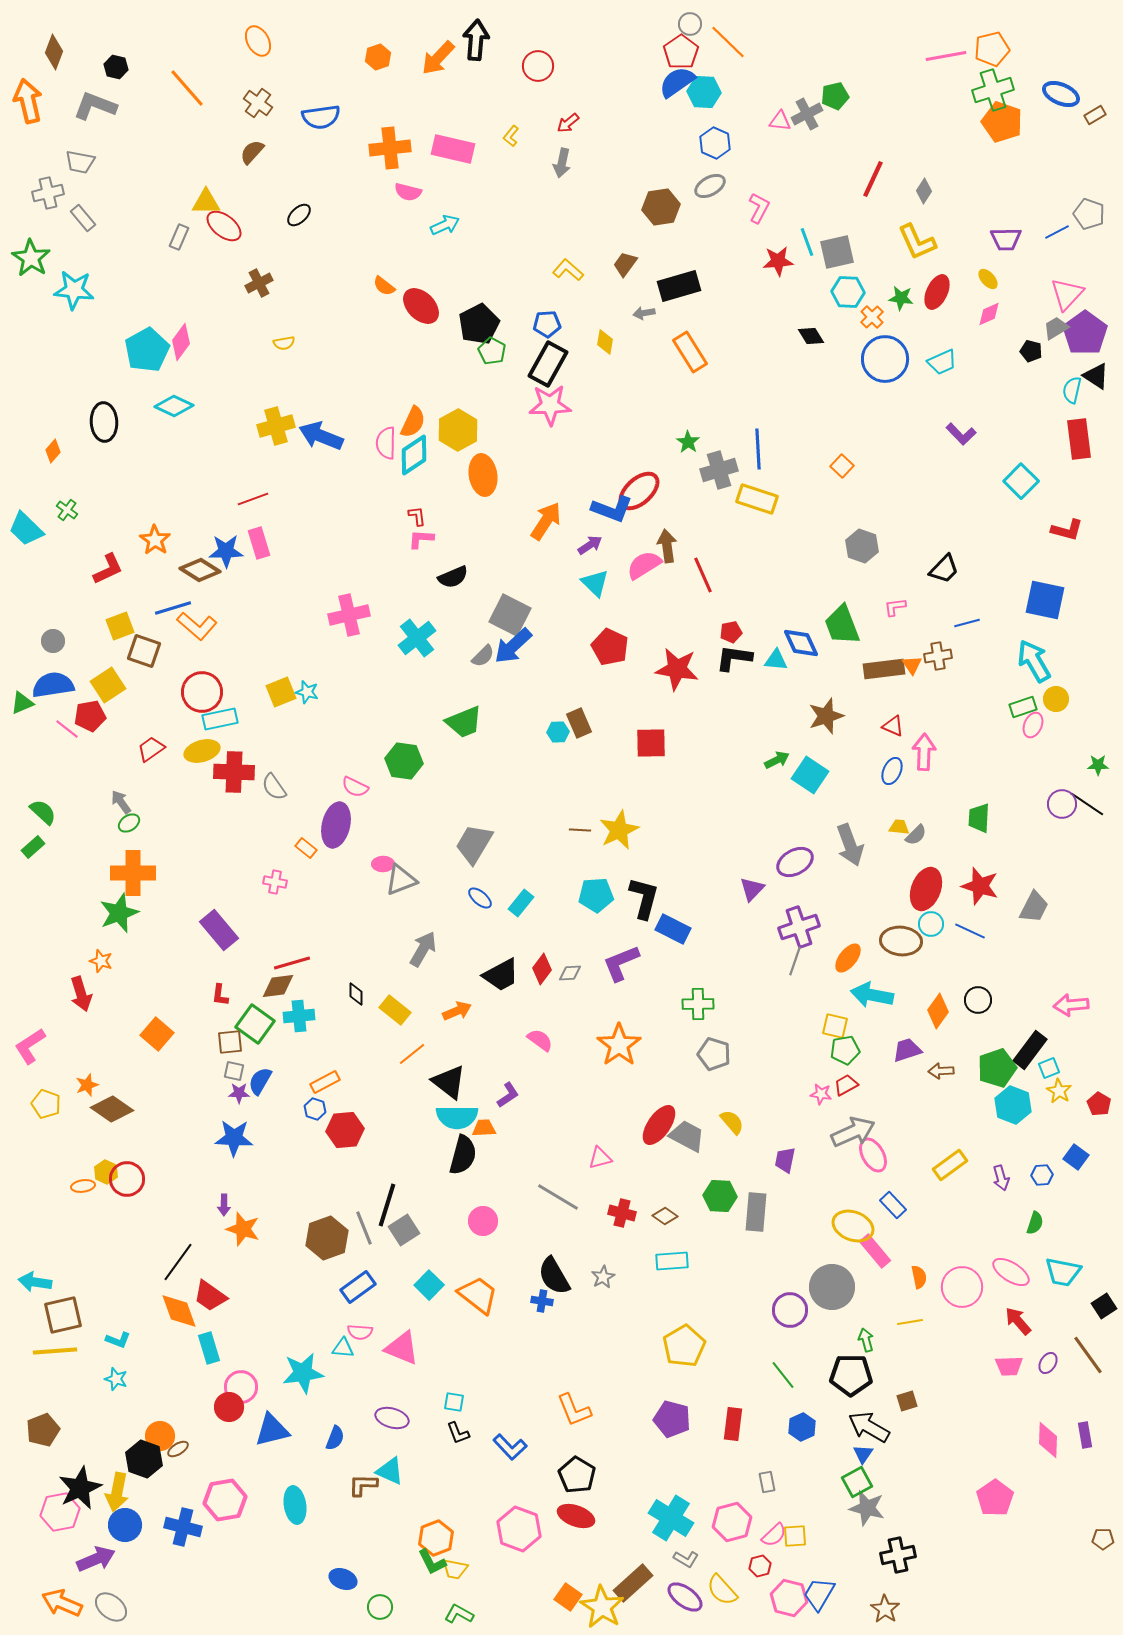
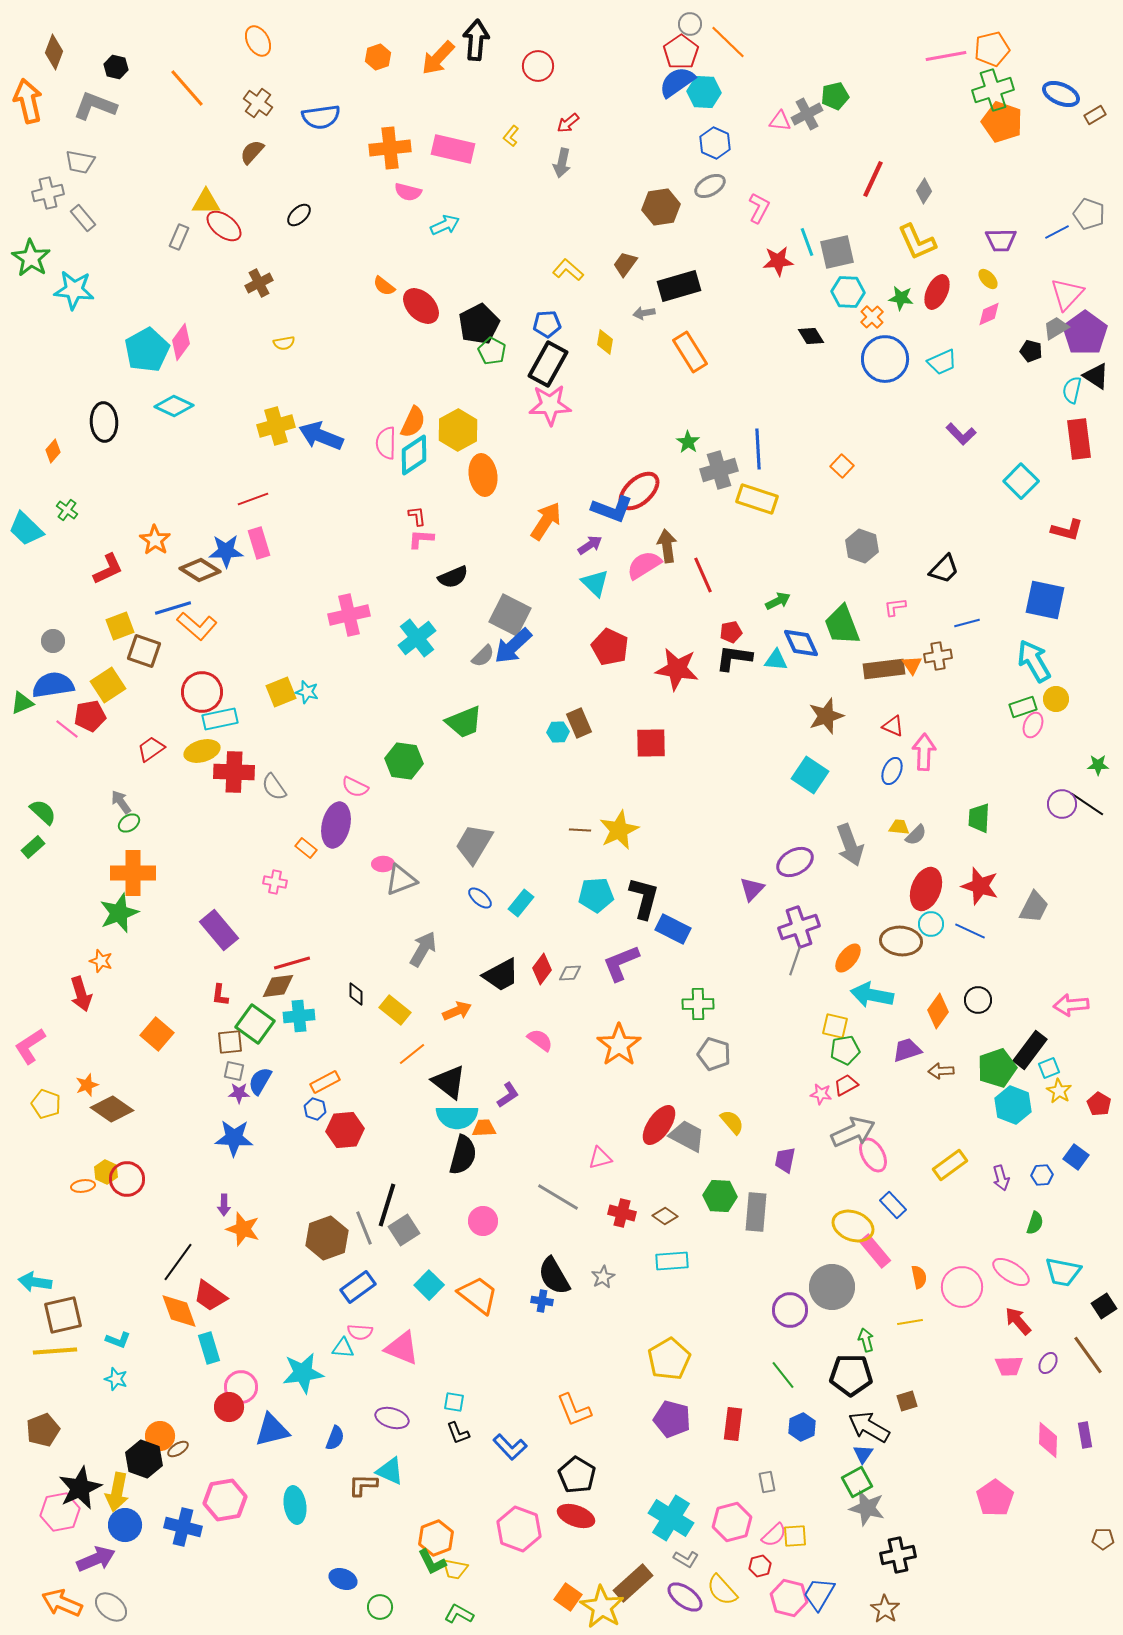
purple trapezoid at (1006, 239): moved 5 px left, 1 px down
green arrow at (777, 760): moved 1 px right, 159 px up
yellow pentagon at (684, 1346): moved 15 px left, 13 px down
